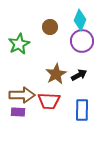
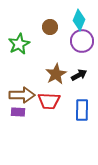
cyan diamond: moved 1 px left
